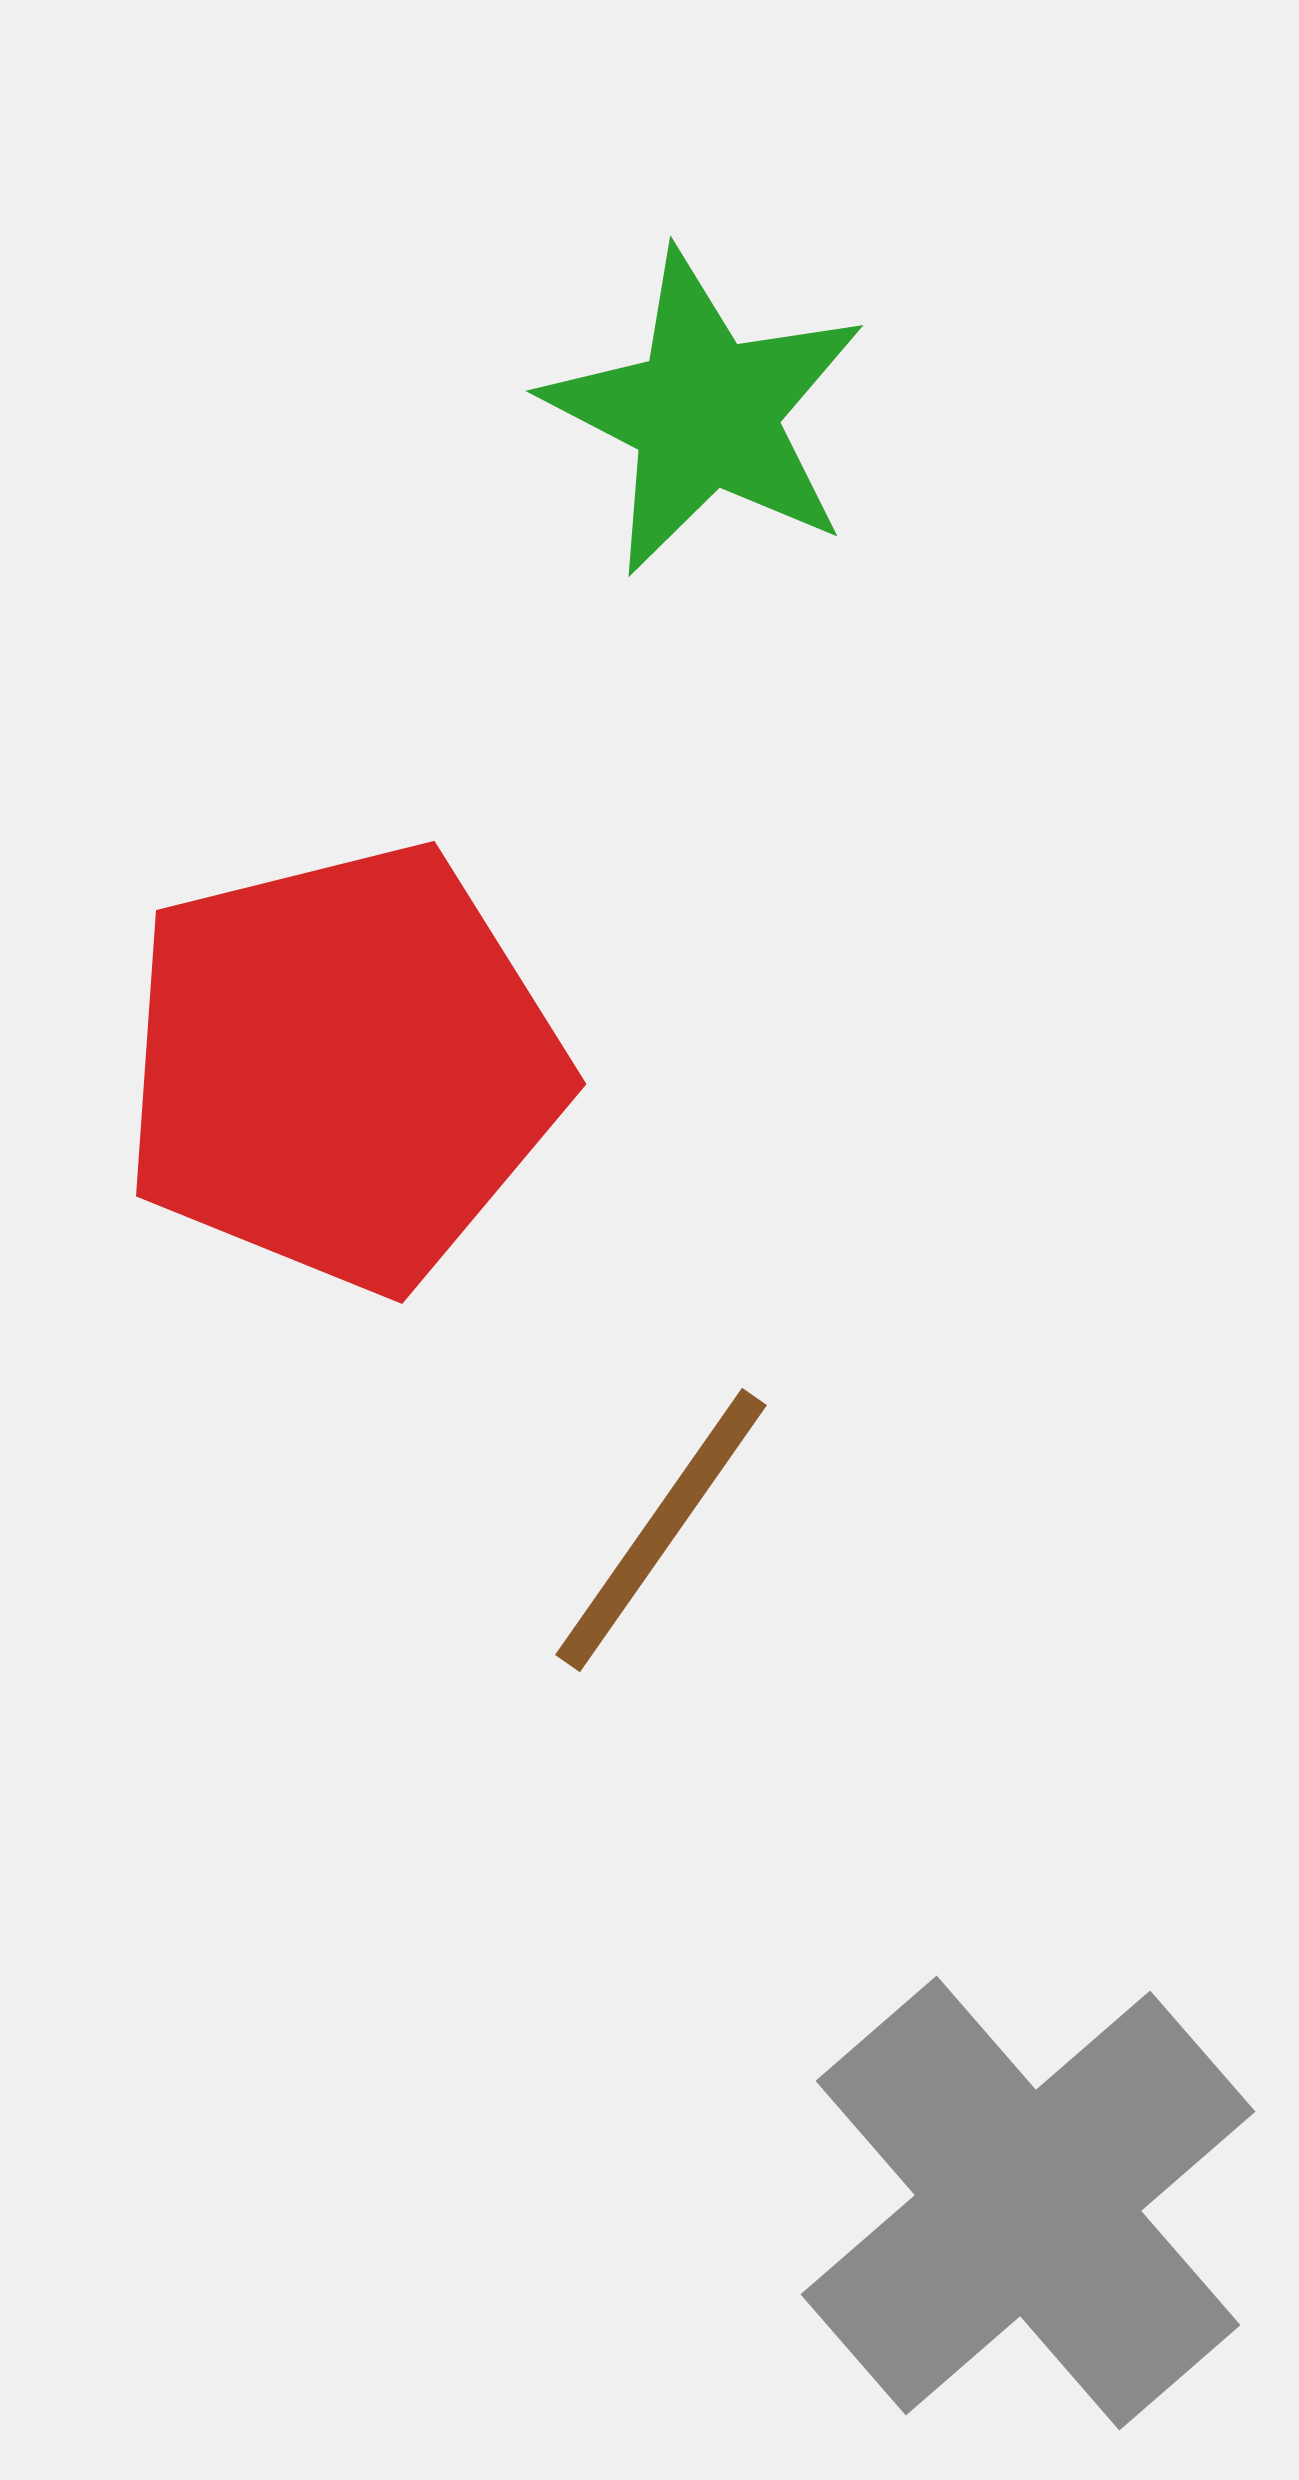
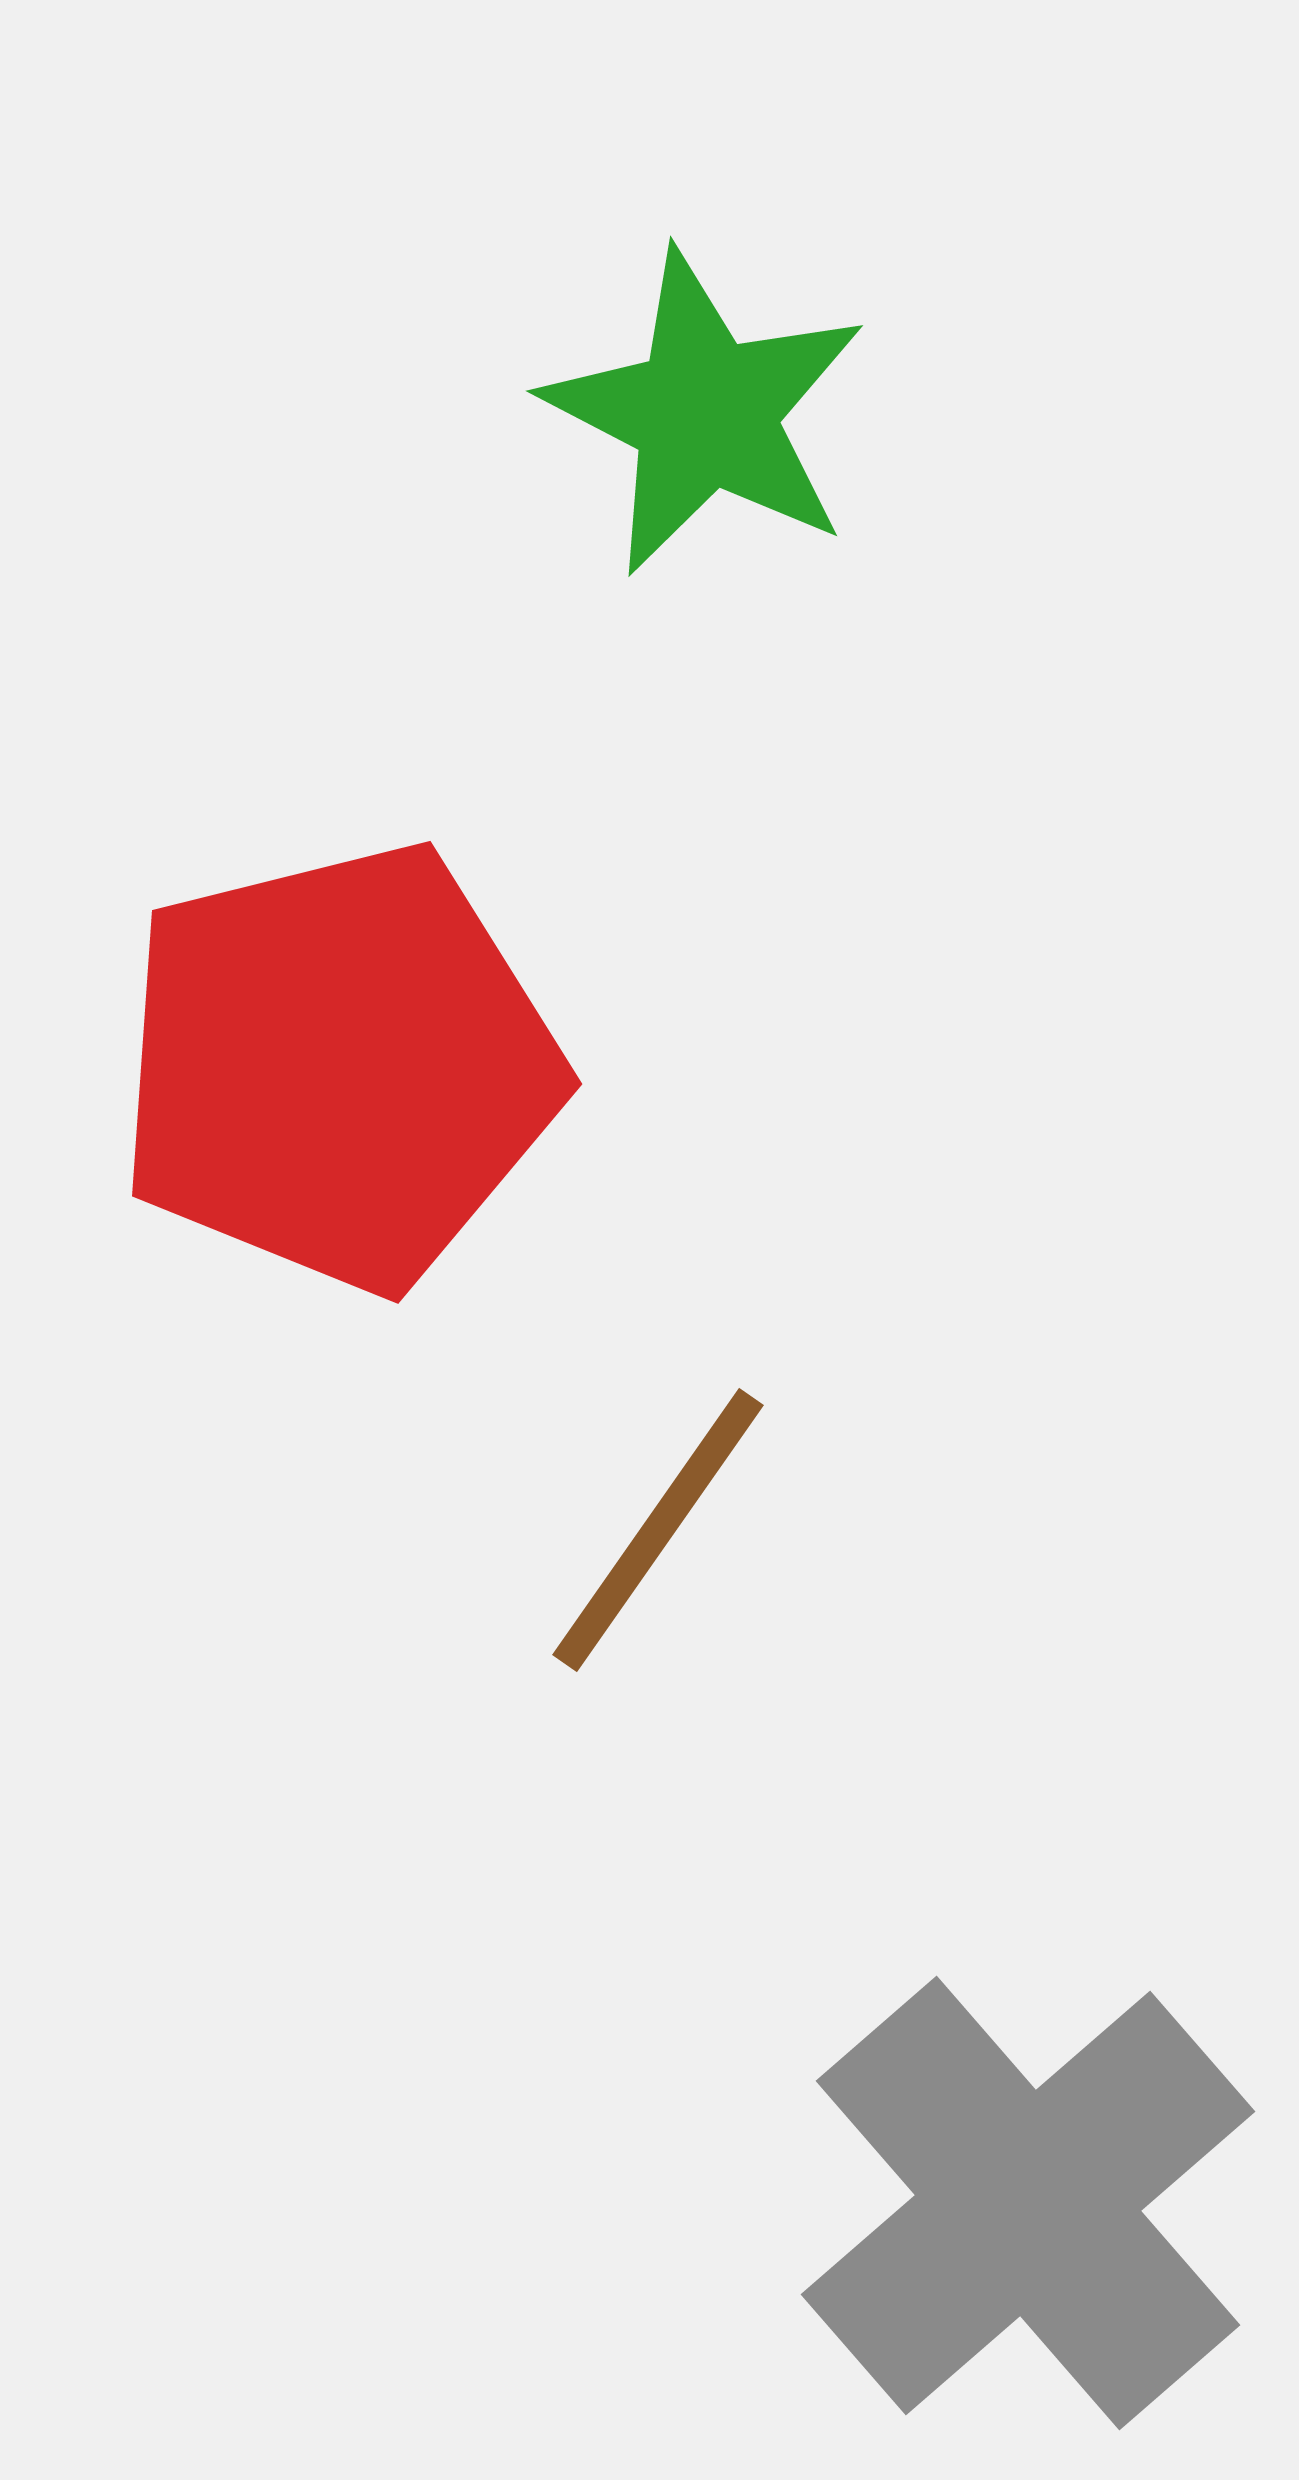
red pentagon: moved 4 px left
brown line: moved 3 px left
